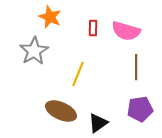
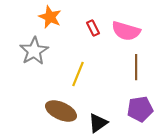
red rectangle: rotated 28 degrees counterclockwise
